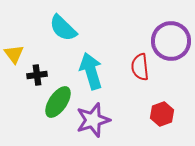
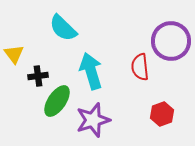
black cross: moved 1 px right, 1 px down
green ellipse: moved 1 px left, 1 px up
